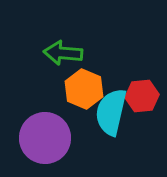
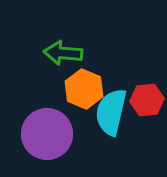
red hexagon: moved 5 px right, 4 px down
purple circle: moved 2 px right, 4 px up
